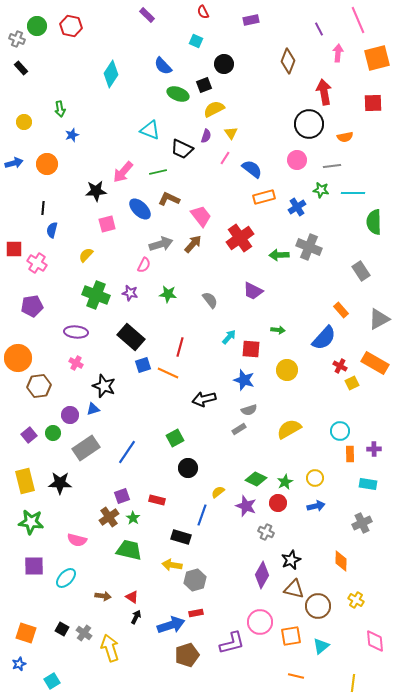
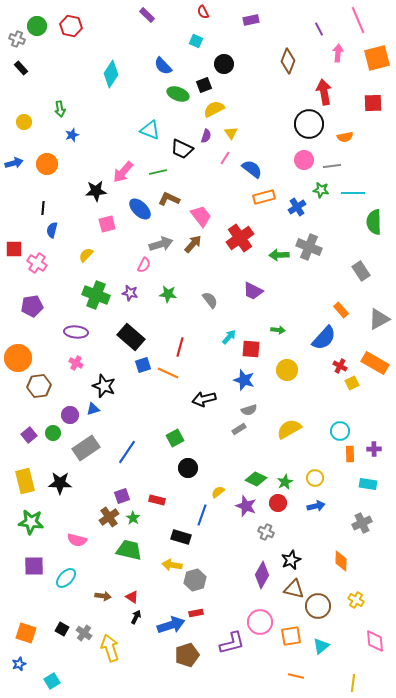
pink circle at (297, 160): moved 7 px right
